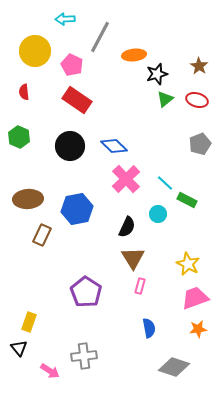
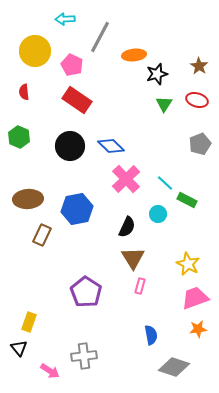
green triangle: moved 1 px left, 5 px down; rotated 18 degrees counterclockwise
blue diamond: moved 3 px left
blue semicircle: moved 2 px right, 7 px down
